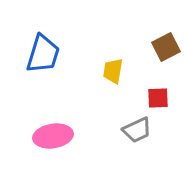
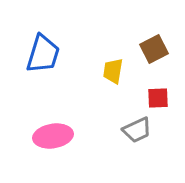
brown square: moved 12 px left, 2 px down
